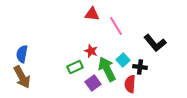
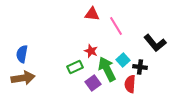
brown arrow: moved 1 px right, 1 px down; rotated 70 degrees counterclockwise
